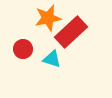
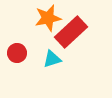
red circle: moved 6 px left, 4 px down
cyan triangle: rotated 36 degrees counterclockwise
